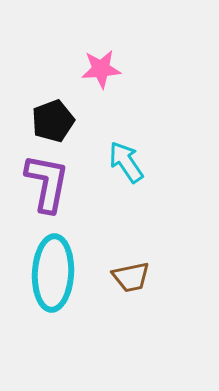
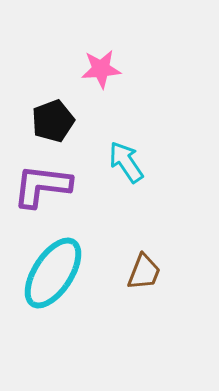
purple L-shape: moved 5 px left, 3 px down; rotated 94 degrees counterclockwise
cyan ellipse: rotated 30 degrees clockwise
brown trapezoid: moved 13 px right, 5 px up; rotated 57 degrees counterclockwise
